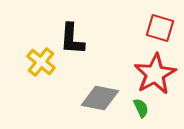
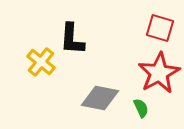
red star: moved 4 px right, 1 px up
